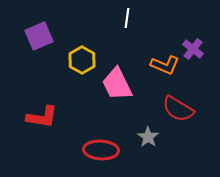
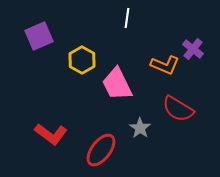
red L-shape: moved 9 px right, 17 px down; rotated 28 degrees clockwise
gray star: moved 8 px left, 9 px up
red ellipse: rotated 56 degrees counterclockwise
